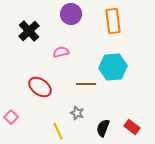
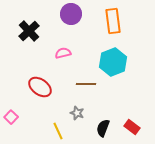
pink semicircle: moved 2 px right, 1 px down
cyan hexagon: moved 5 px up; rotated 16 degrees counterclockwise
